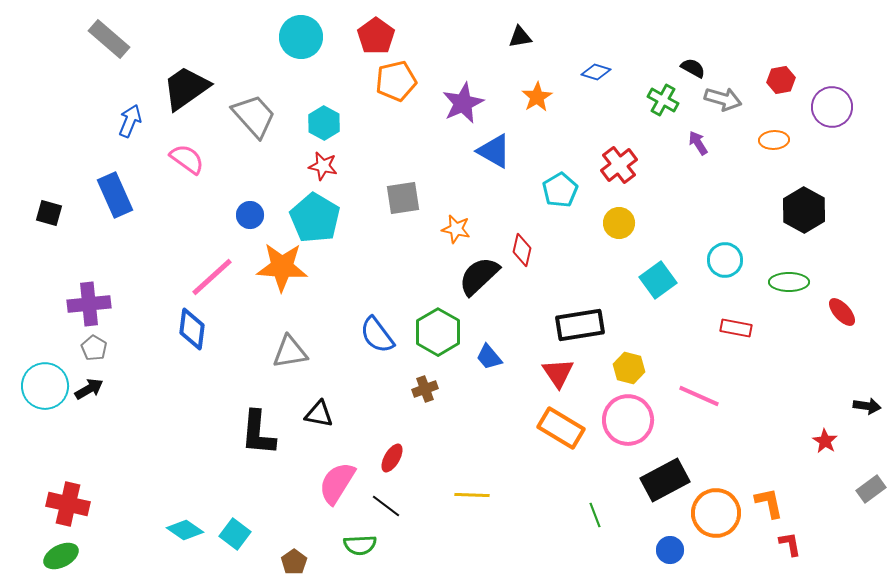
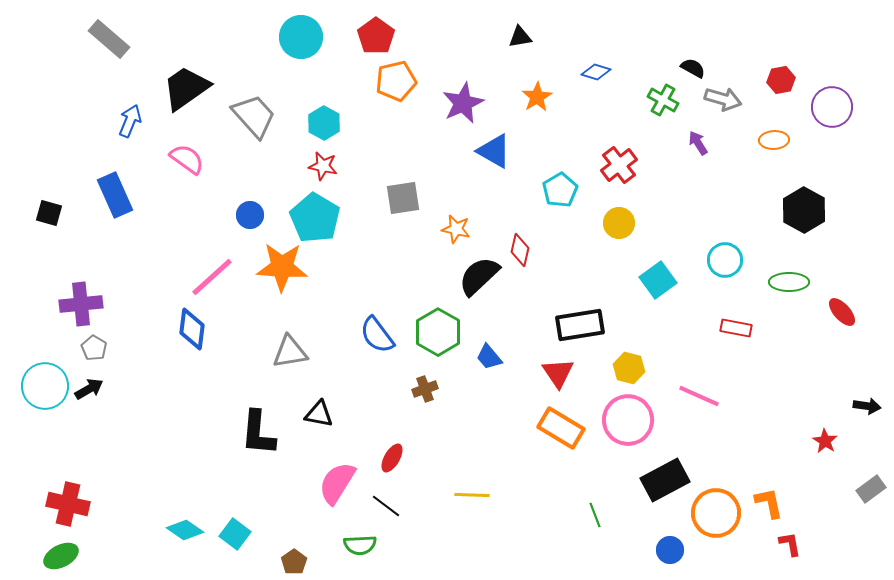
red diamond at (522, 250): moved 2 px left
purple cross at (89, 304): moved 8 px left
